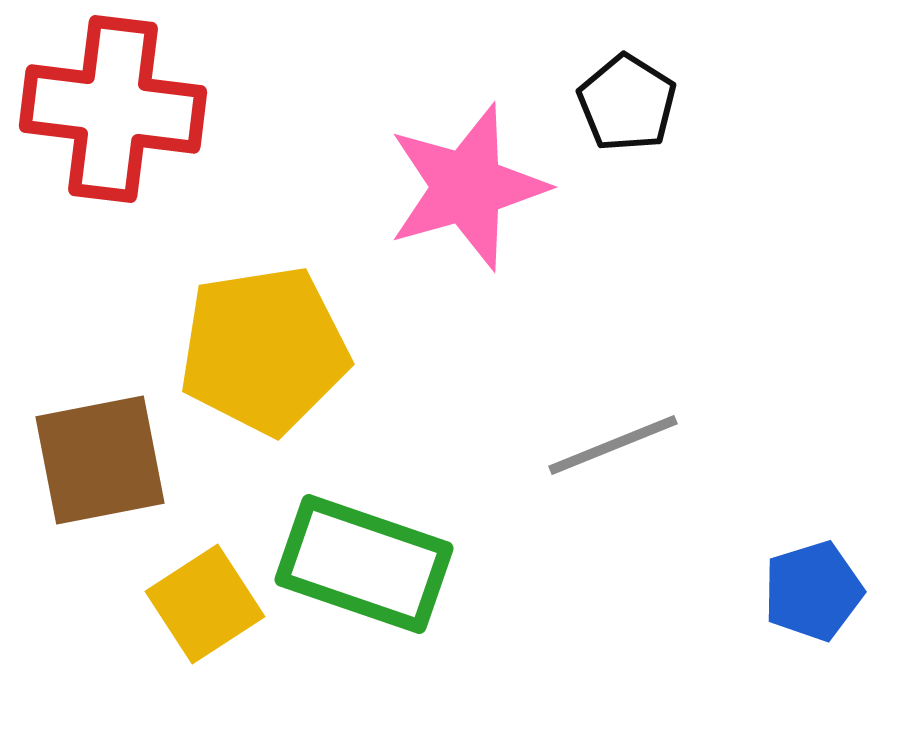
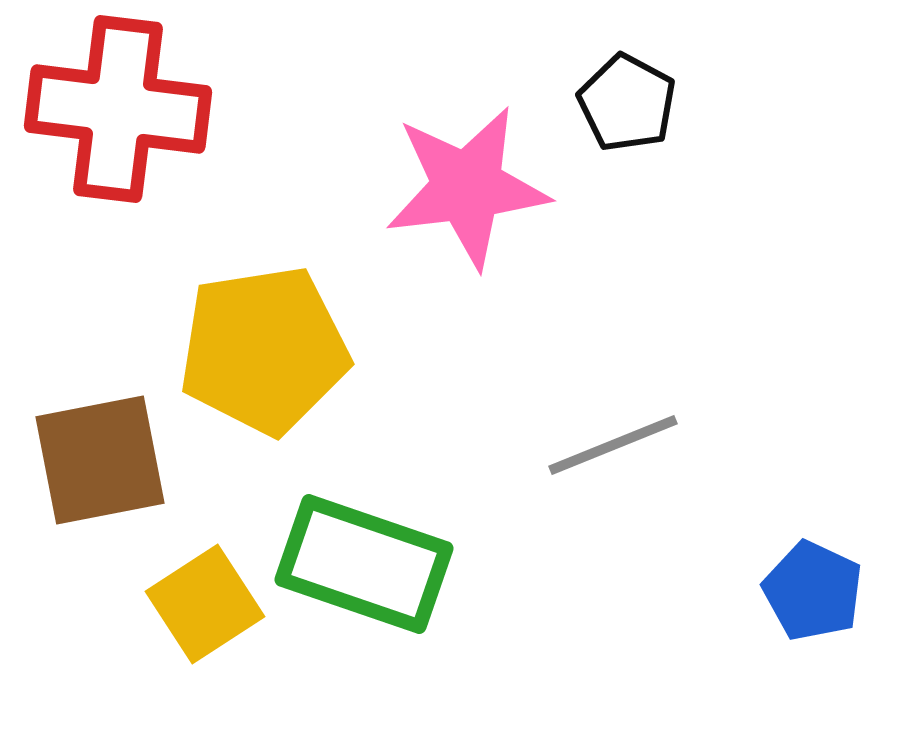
black pentagon: rotated 4 degrees counterclockwise
red cross: moved 5 px right
pink star: rotated 9 degrees clockwise
blue pentagon: rotated 30 degrees counterclockwise
